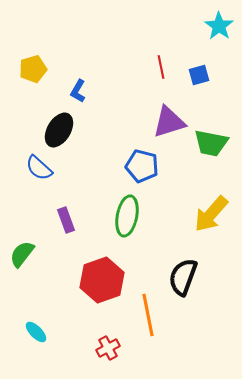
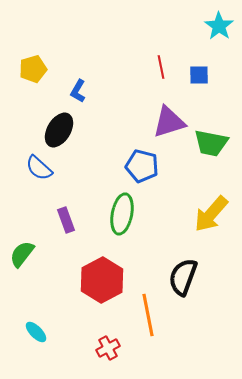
blue square: rotated 15 degrees clockwise
green ellipse: moved 5 px left, 2 px up
red hexagon: rotated 9 degrees counterclockwise
